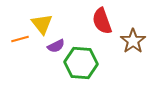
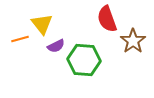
red semicircle: moved 5 px right, 2 px up
green hexagon: moved 3 px right, 3 px up
